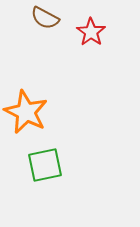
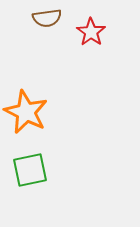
brown semicircle: moved 2 px right; rotated 36 degrees counterclockwise
green square: moved 15 px left, 5 px down
